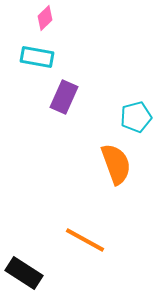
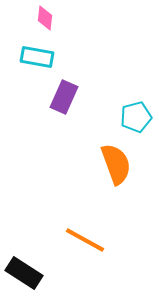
pink diamond: rotated 40 degrees counterclockwise
